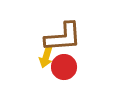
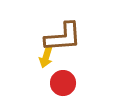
red circle: moved 1 px left, 16 px down
